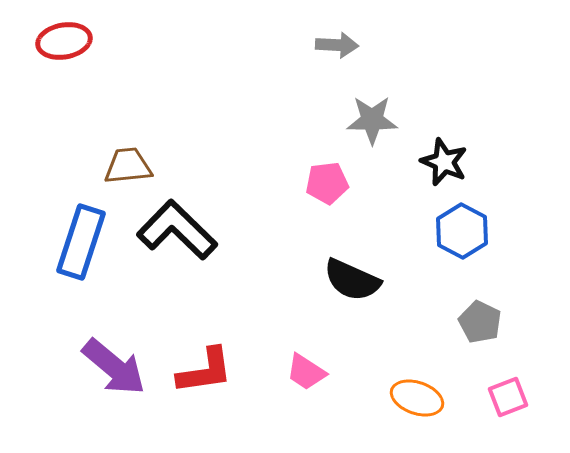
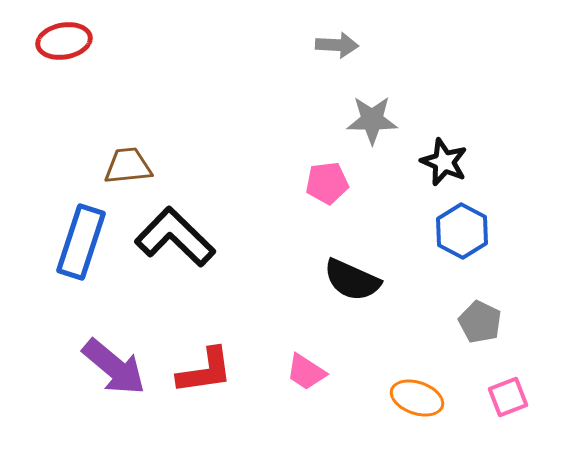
black L-shape: moved 2 px left, 7 px down
